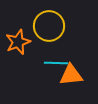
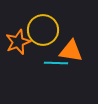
yellow circle: moved 6 px left, 4 px down
orange triangle: moved 24 px up; rotated 15 degrees clockwise
